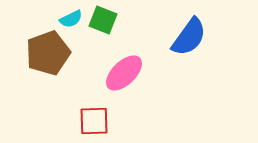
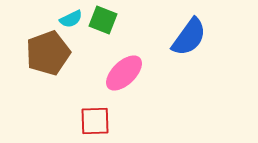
red square: moved 1 px right
